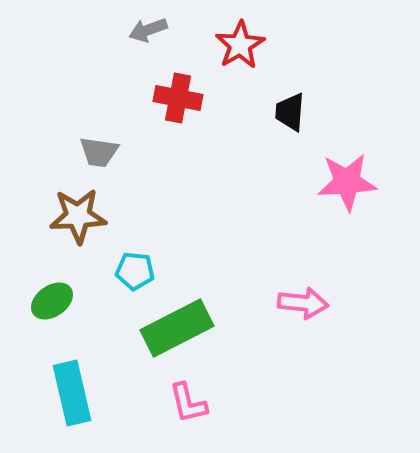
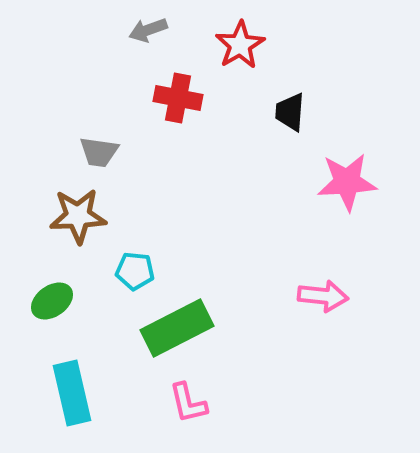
pink arrow: moved 20 px right, 7 px up
